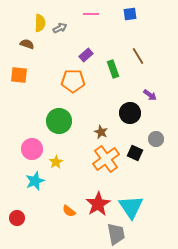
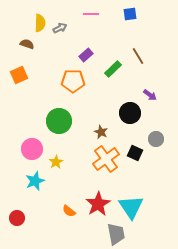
green rectangle: rotated 66 degrees clockwise
orange square: rotated 30 degrees counterclockwise
